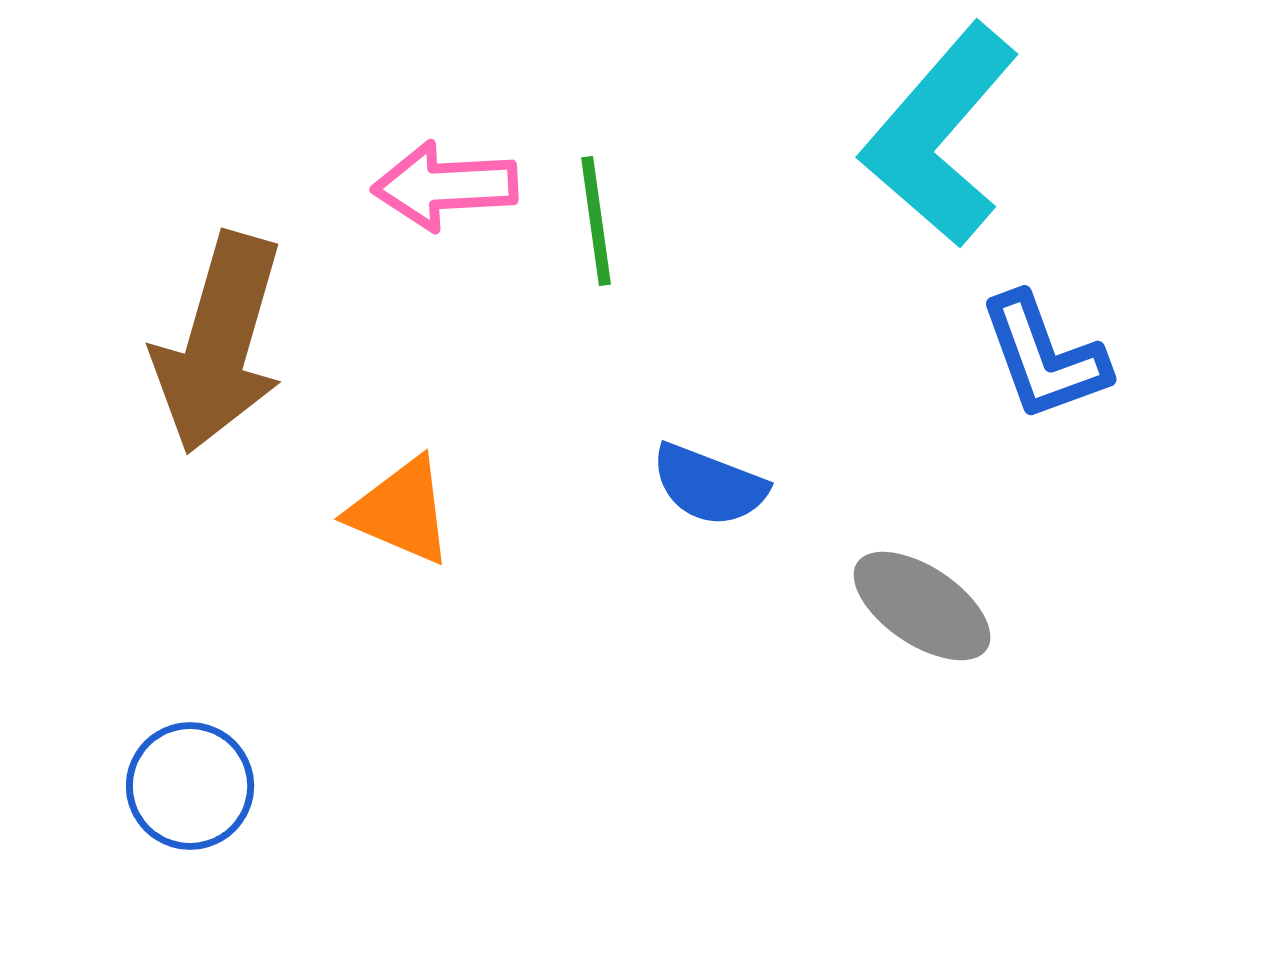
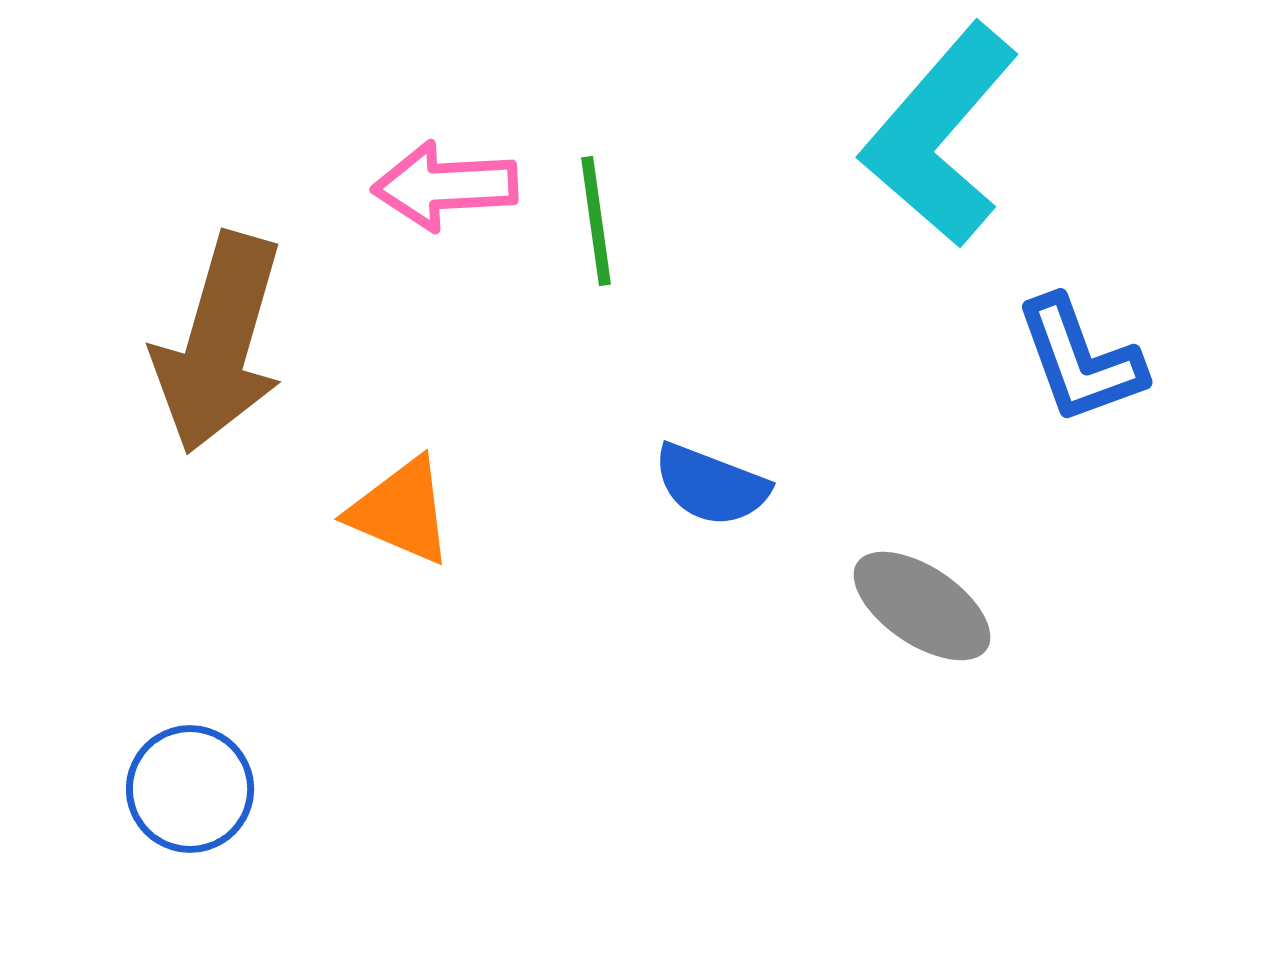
blue L-shape: moved 36 px right, 3 px down
blue semicircle: moved 2 px right
blue circle: moved 3 px down
